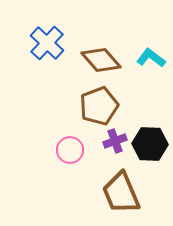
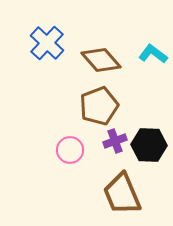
cyan L-shape: moved 2 px right, 4 px up
black hexagon: moved 1 px left, 1 px down
brown trapezoid: moved 1 px right, 1 px down
